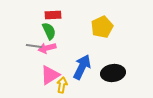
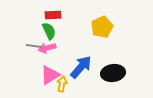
blue arrow: moved 1 px left; rotated 15 degrees clockwise
yellow arrow: moved 1 px up
